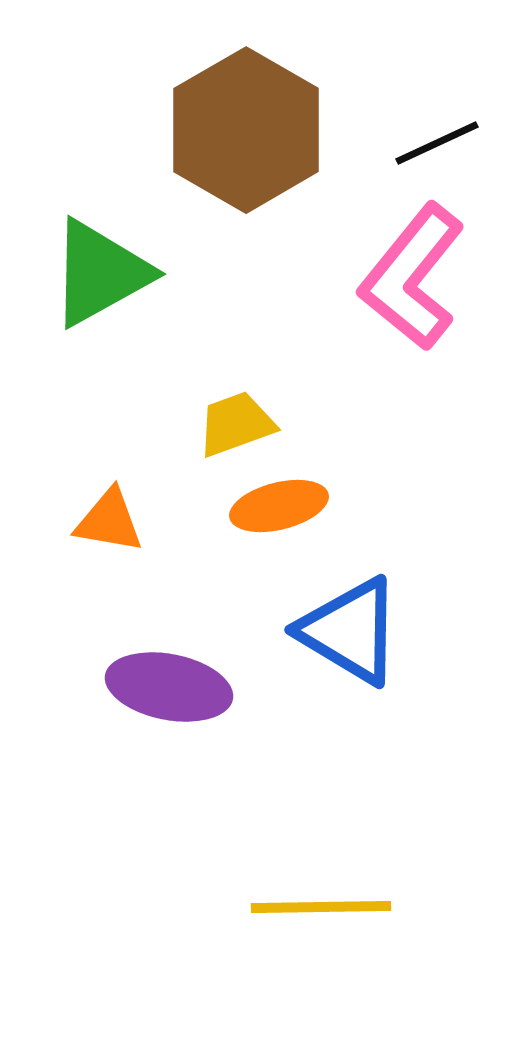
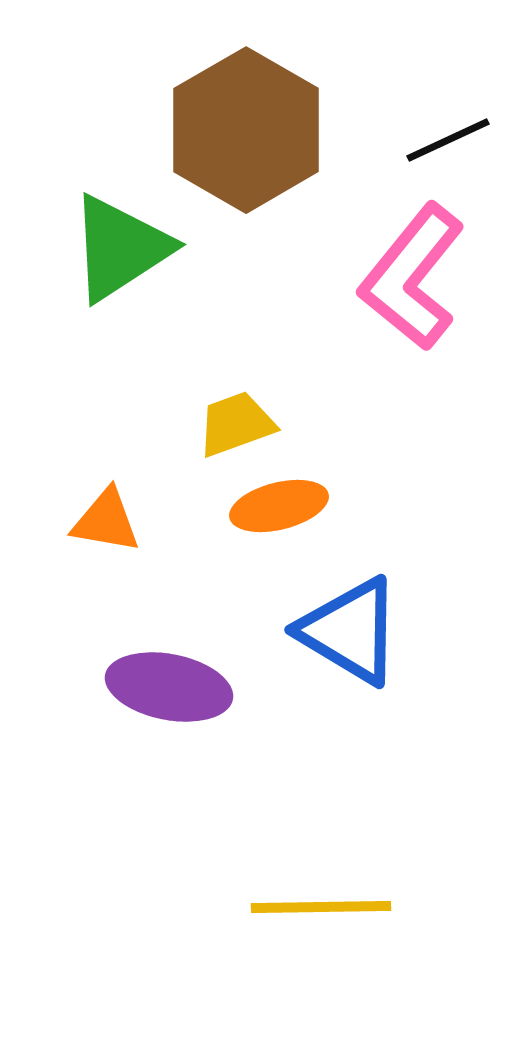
black line: moved 11 px right, 3 px up
green triangle: moved 20 px right, 25 px up; rotated 4 degrees counterclockwise
orange triangle: moved 3 px left
